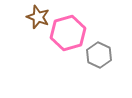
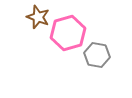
gray hexagon: moved 2 px left; rotated 15 degrees counterclockwise
